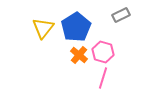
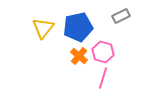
gray rectangle: moved 1 px down
blue pentagon: moved 2 px right; rotated 20 degrees clockwise
orange cross: moved 1 px down
